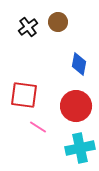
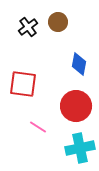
red square: moved 1 px left, 11 px up
